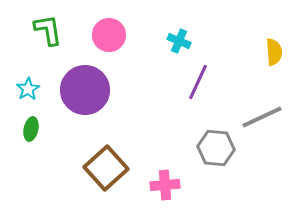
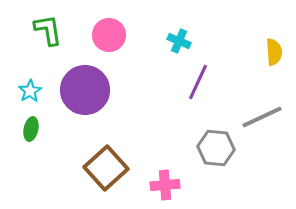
cyan star: moved 2 px right, 2 px down
